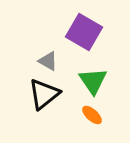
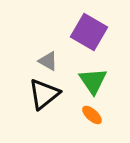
purple square: moved 5 px right
